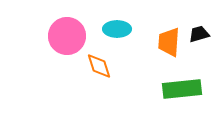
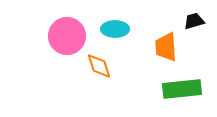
cyan ellipse: moved 2 px left
black trapezoid: moved 5 px left, 13 px up
orange trapezoid: moved 3 px left, 5 px down; rotated 8 degrees counterclockwise
